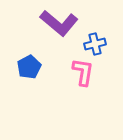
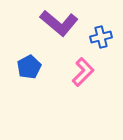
blue cross: moved 6 px right, 7 px up
pink L-shape: rotated 36 degrees clockwise
